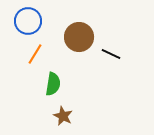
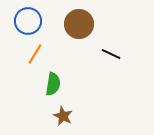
brown circle: moved 13 px up
